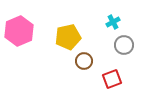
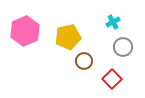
pink hexagon: moved 6 px right
gray circle: moved 1 px left, 2 px down
red square: rotated 24 degrees counterclockwise
